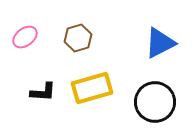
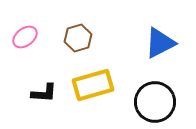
yellow rectangle: moved 1 px right, 3 px up
black L-shape: moved 1 px right, 1 px down
